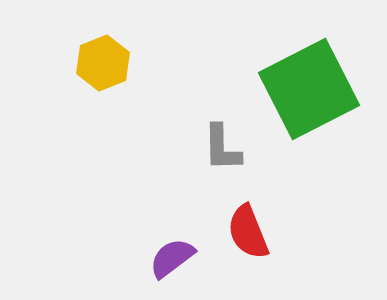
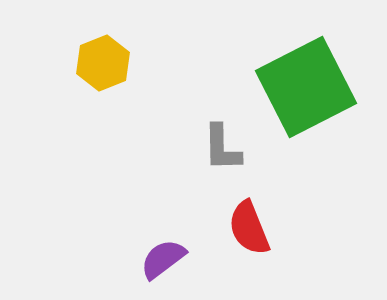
green square: moved 3 px left, 2 px up
red semicircle: moved 1 px right, 4 px up
purple semicircle: moved 9 px left, 1 px down
